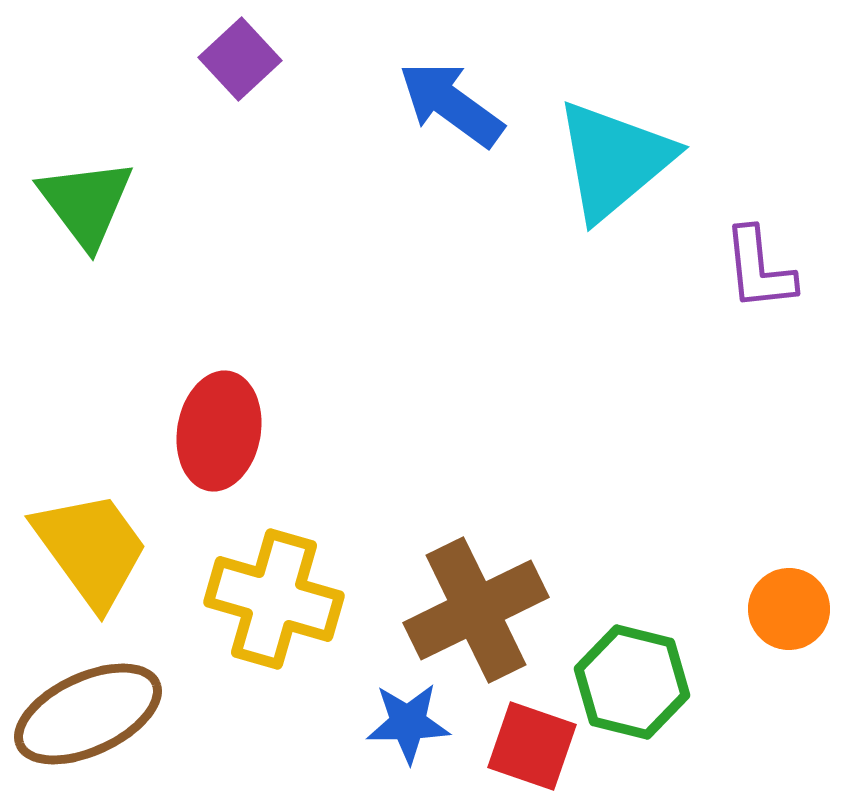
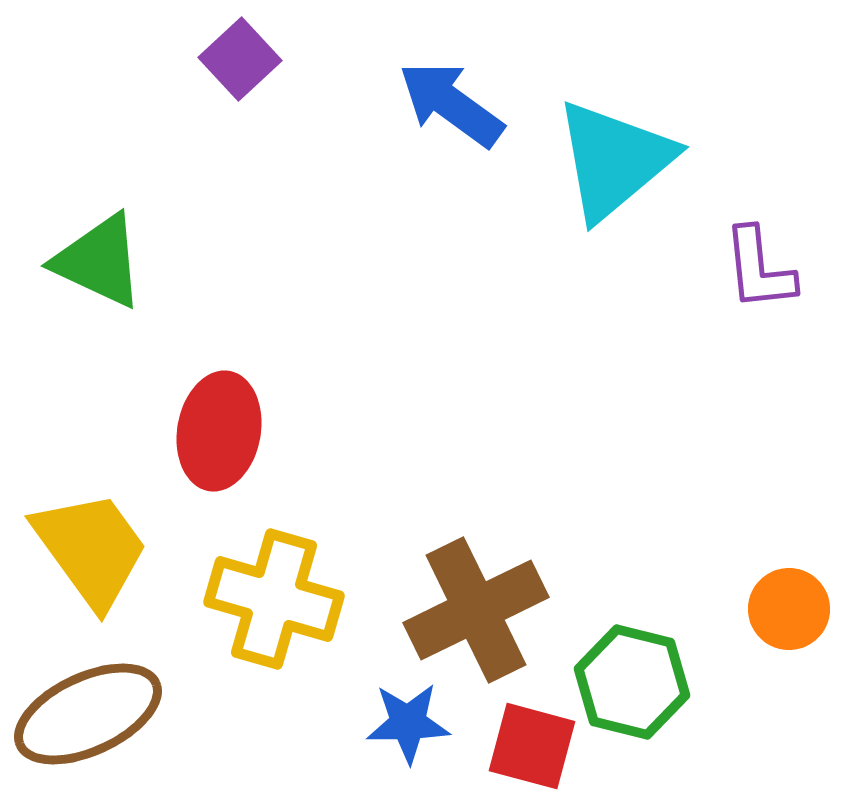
green triangle: moved 13 px right, 58 px down; rotated 28 degrees counterclockwise
red square: rotated 4 degrees counterclockwise
